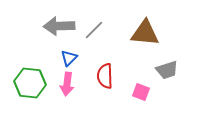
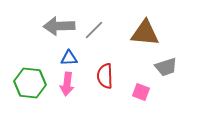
blue triangle: rotated 42 degrees clockwise
gray trapezoid: moved 1 px left, 3 px up
